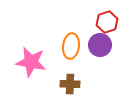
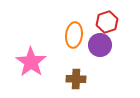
orange ellipse: moved 3 px right, 11 px up
pink star: rotated 24 degrees clockwise
brown cross: moved 6 px right, 5 px up
